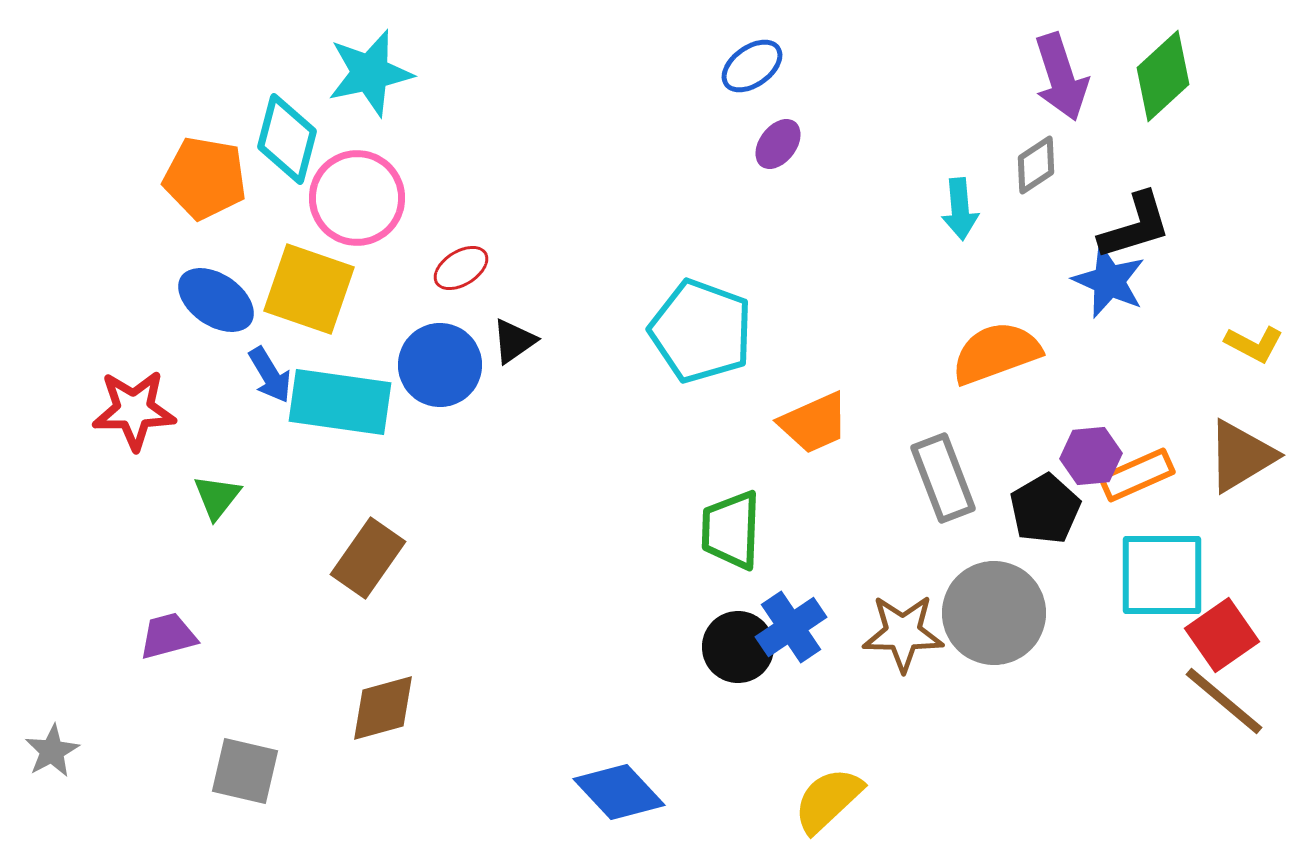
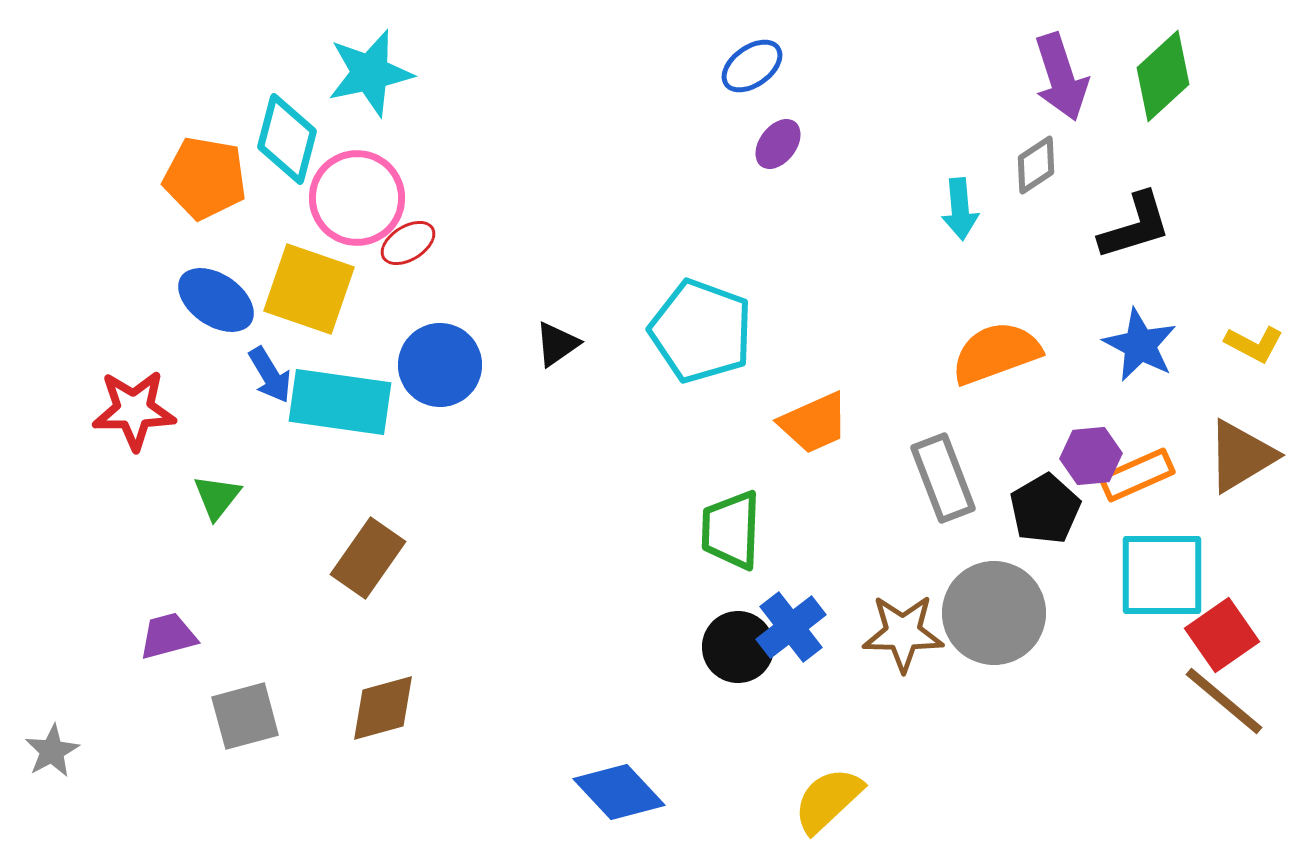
red ellipse at (461, 268): moved 53 px left, 25 px up
blue star at (1109, 281): moved 31 px right, 64 px down; rotated 4 degrees clockwise
black triangle at (514, 341): moved 43 px right, 3 px down
blue cross at (791, 627): rotated 4 degrees counterclockwise
gray square at (245, 771): moved 55 px up; rotated 28 degrees counterclockwise
